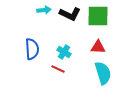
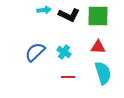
black L-shape: moved 1 px left, 1 px down
blue semicircle: moved 3 px right, 3 px down; rotated 130 degrees counterclockwise
red line: moved 10 px right, 8 px down; rotated 24 degrees counterclockwise
